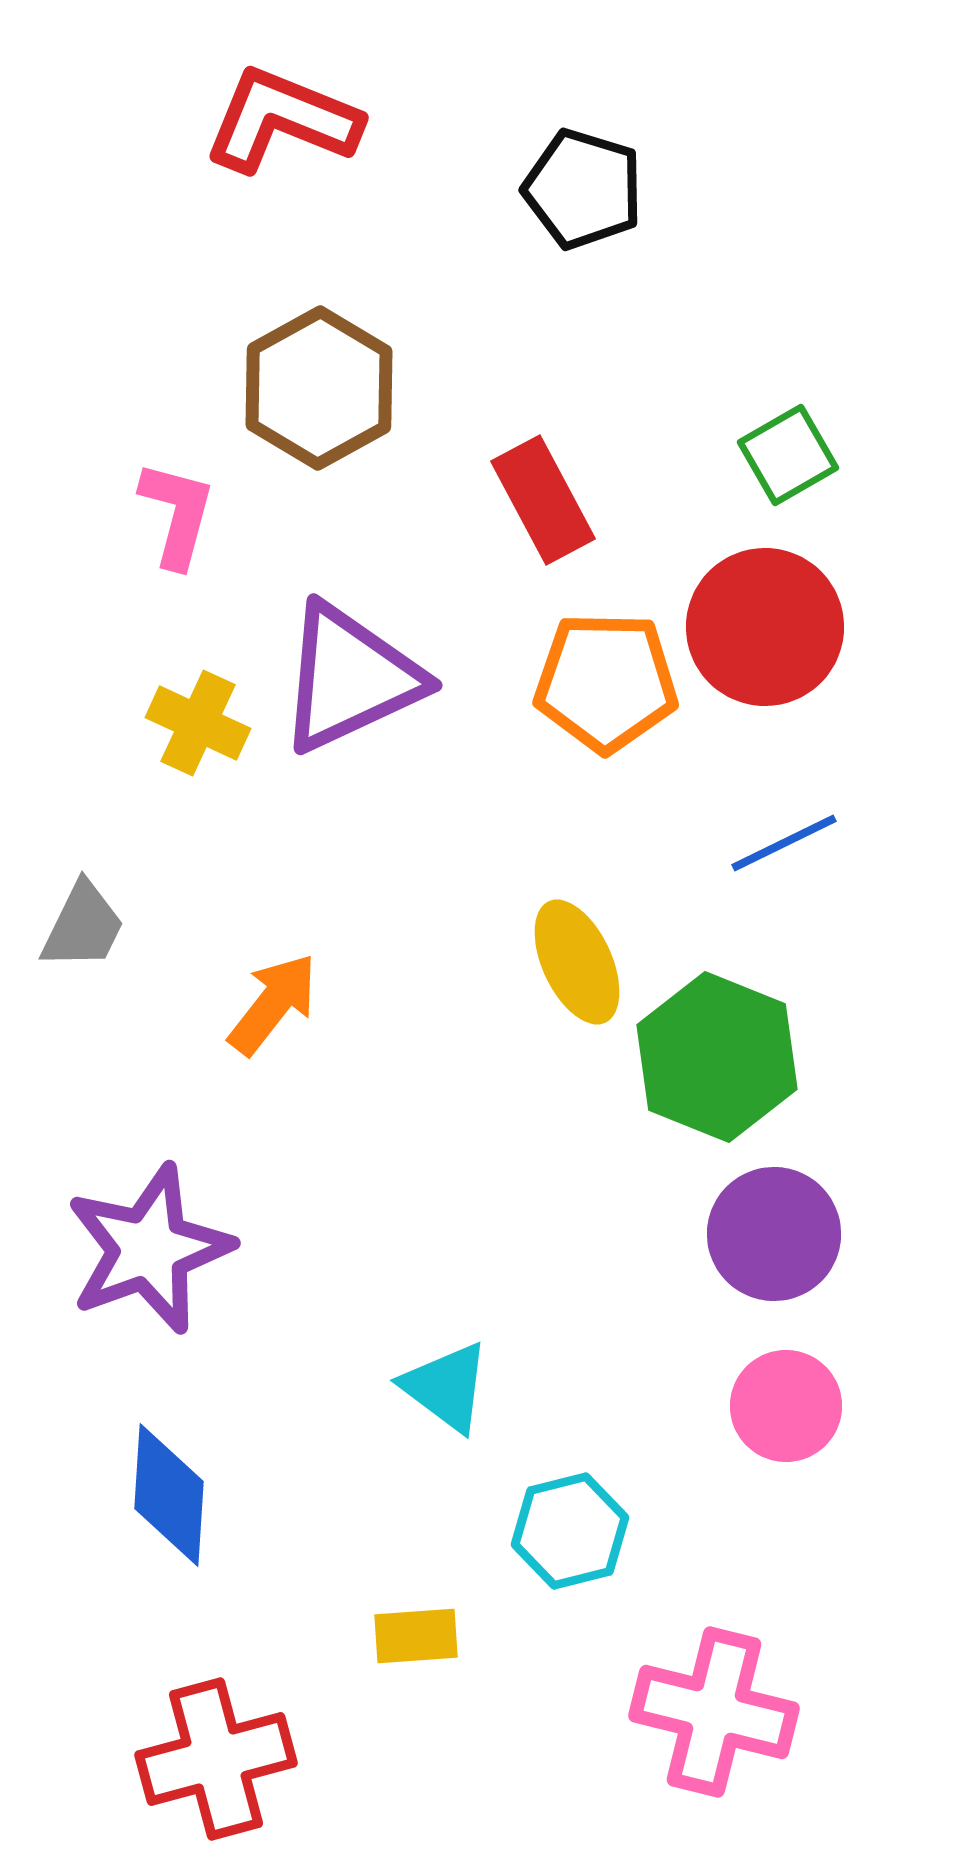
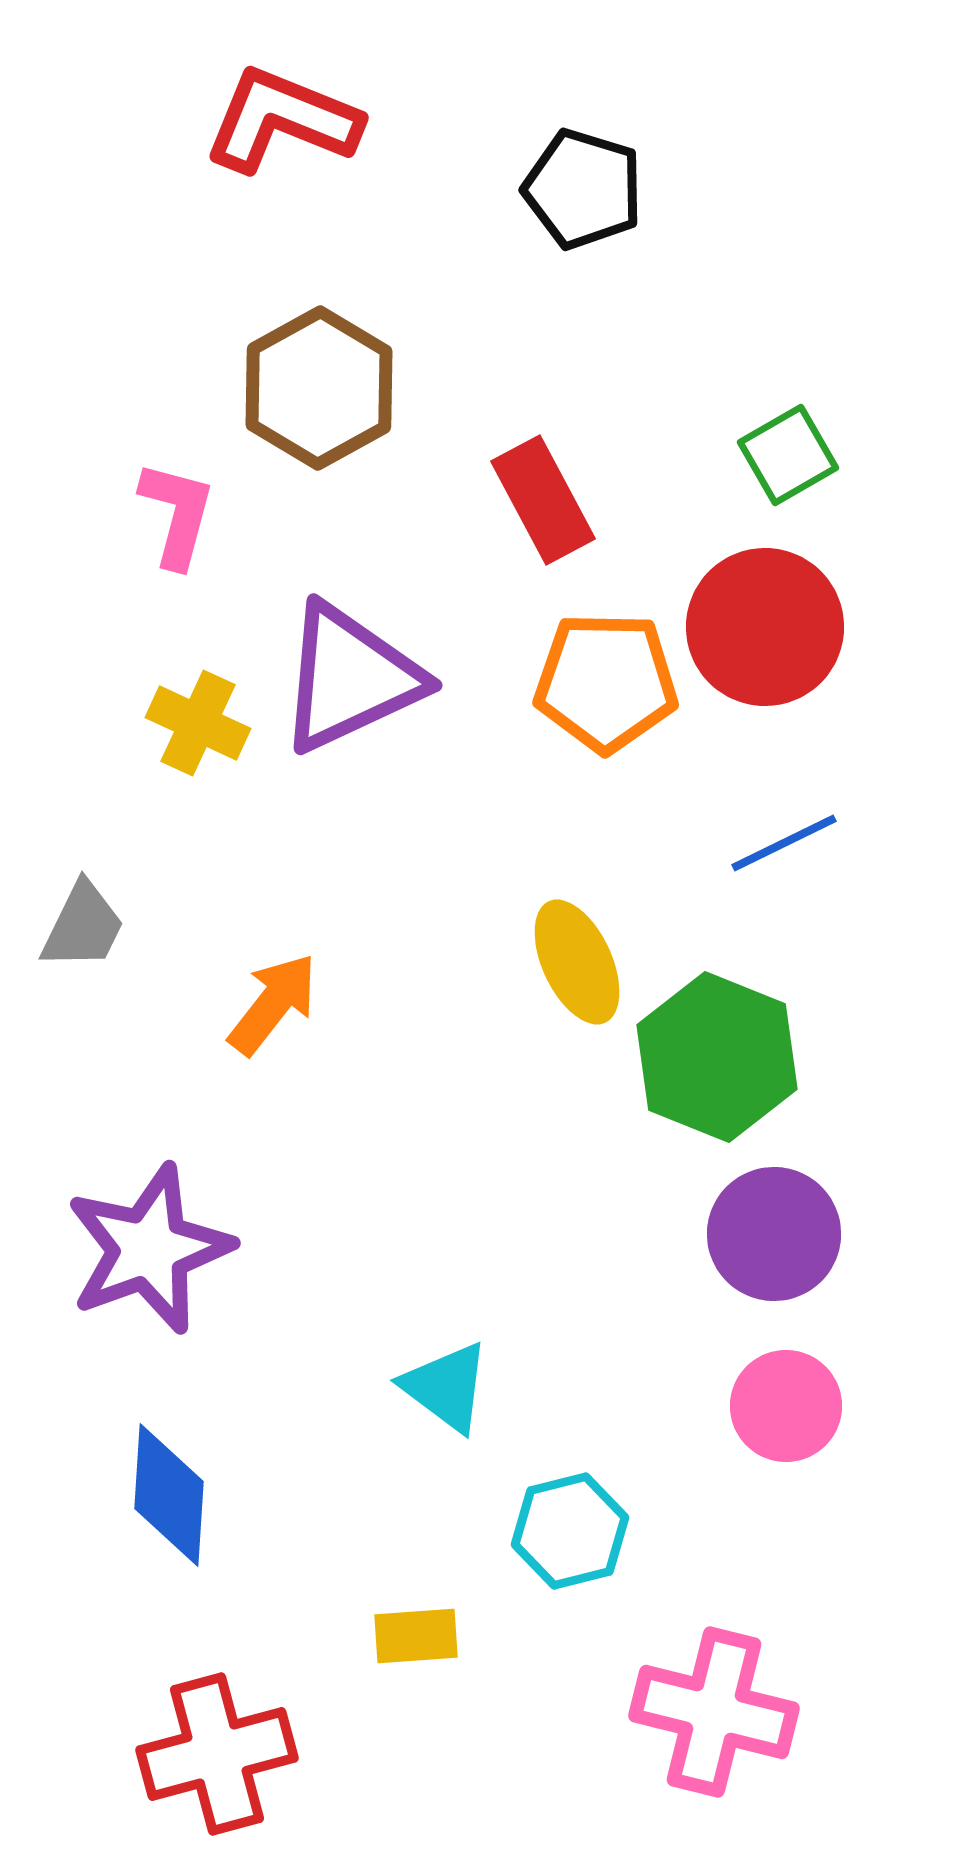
red cross: moved 1 px right, 5 px up
